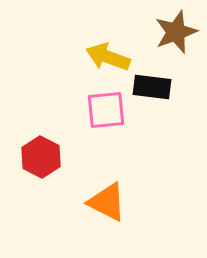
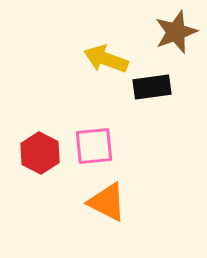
yellow arrow: moved 2 px left, 2 px down
black rectangle: rotated 15 degrees counterclockwise
pink square: moved 12 px left, 36 px down
red hexagon: moved 1 px left, 4 px up
